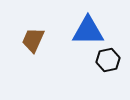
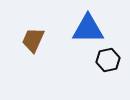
blue triangle: moved 2 px up
